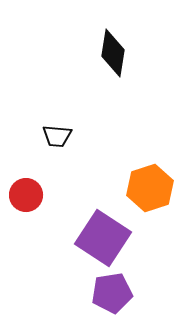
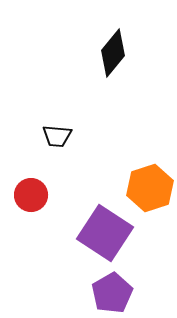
black diamond: rotated 30 degrees clockwise
red circle: moved 5 px right
purple square: moved 2 px right, 5 px up
purple pentagon: rotated 21 degrees counterclockwise
